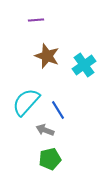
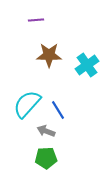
brown star: moved 2 px right, 1 px up; rotated 20 degrees counterclockwise
cyan cross: moved 3 px right
cyan semicircle: moved 1 px right, 2 px down
gray arrow: moved 1 px right, 1 px down
green pentagon: moved 4 px left, 1 px up; rotated 10 degrees clockwise
